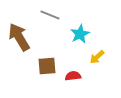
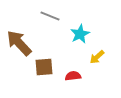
gray line: moved 1 px down
brown arrow: moved 6 px down; rotated 12 degrees counterclockwise
brown square: moved 3 px left, 1 px down
